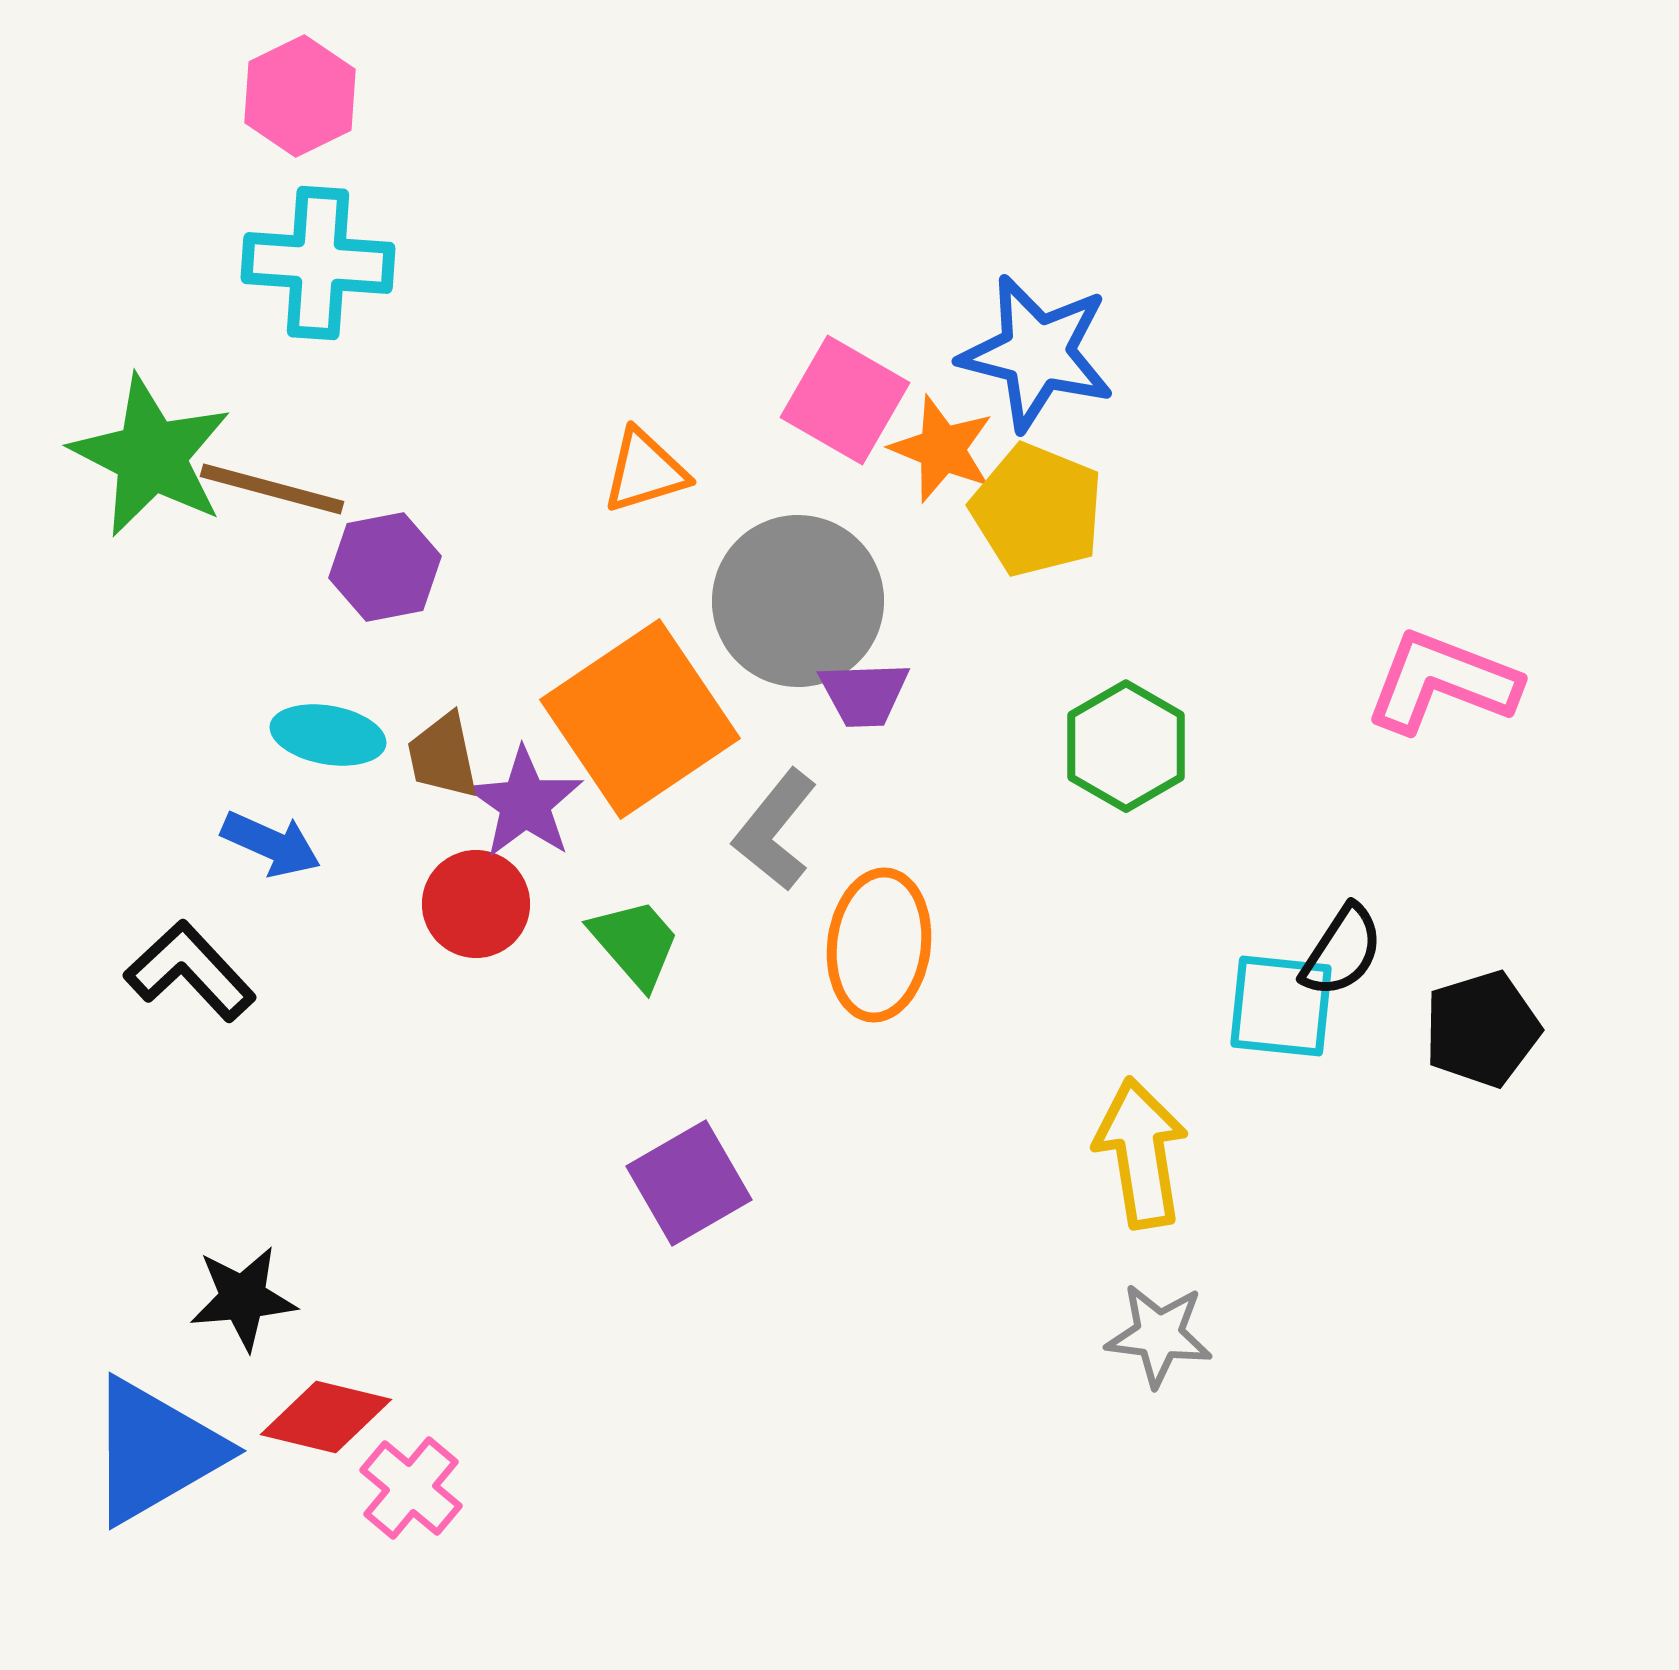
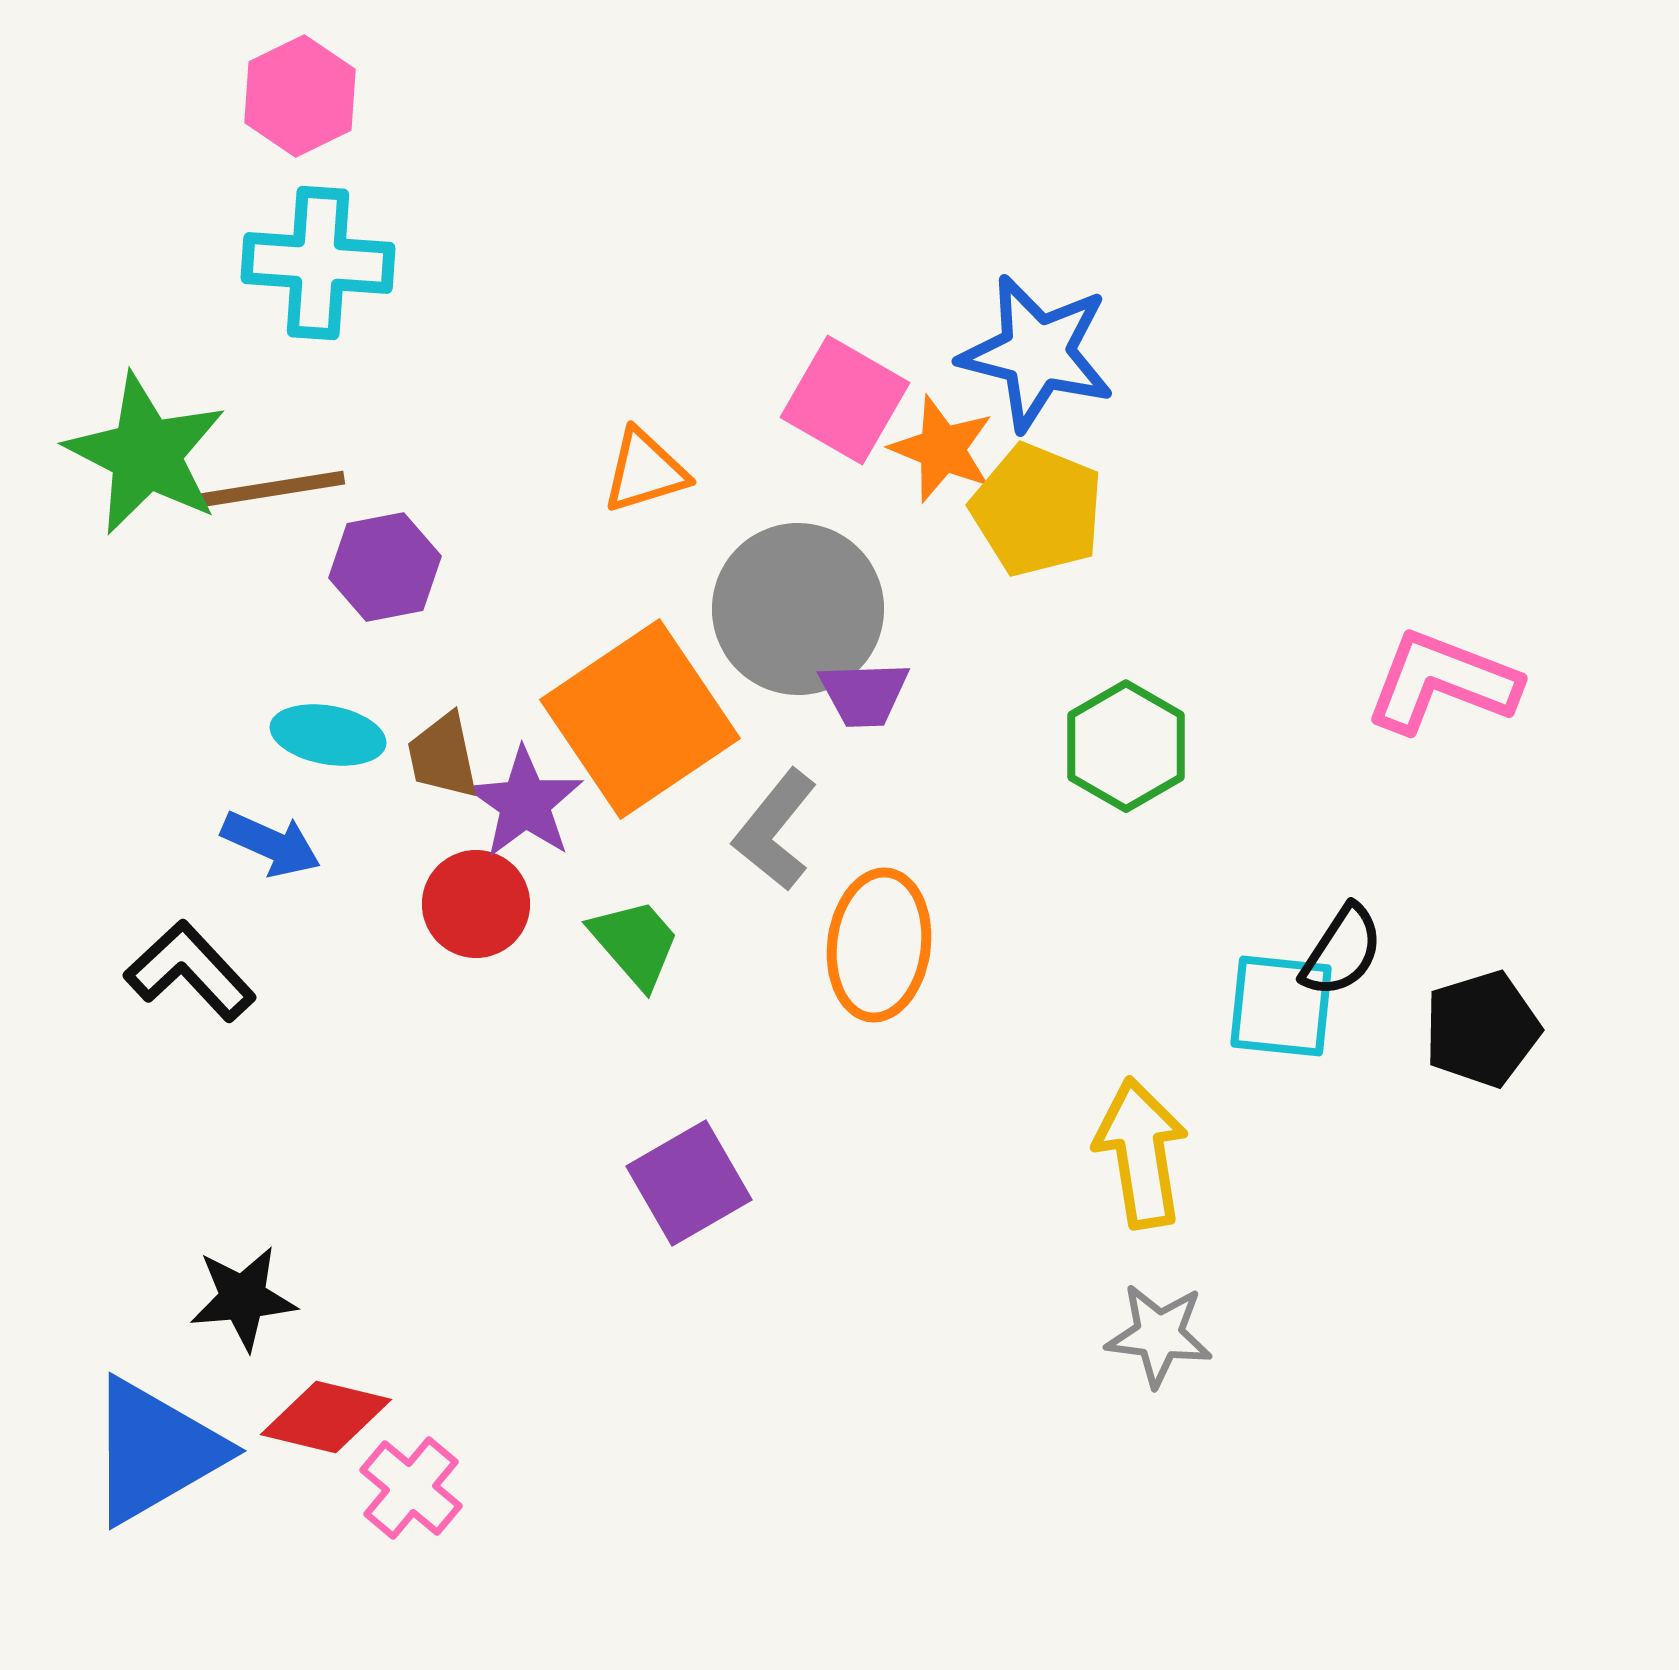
green star: moved 5 px left, 2 px up
brown line: rotated 24 degrees counterclockwise
gray circle: moved 8 px down
